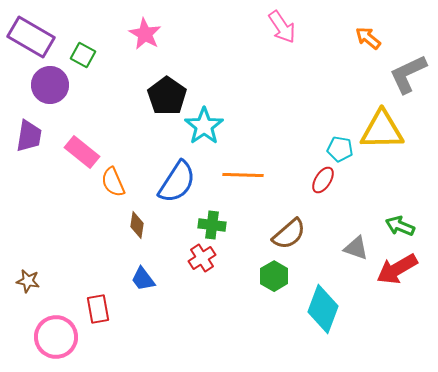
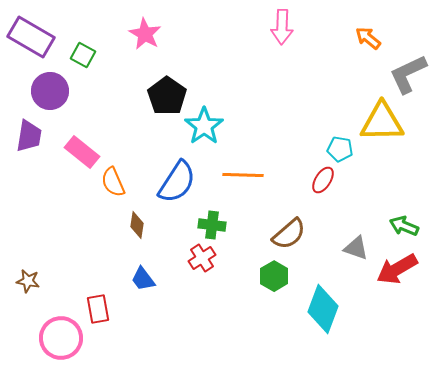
pink arrow: rotated 36 degrees clockwise
purple circle: moved 6 px down
yellow triangle: moved 8 px up
green arrow: moved 4 px right
pink circle: moved 5 px right, 1 px down
